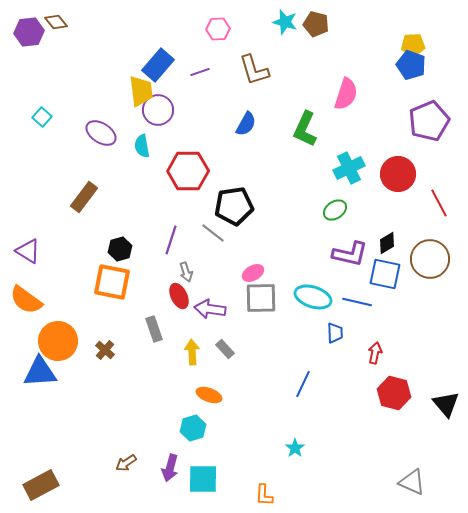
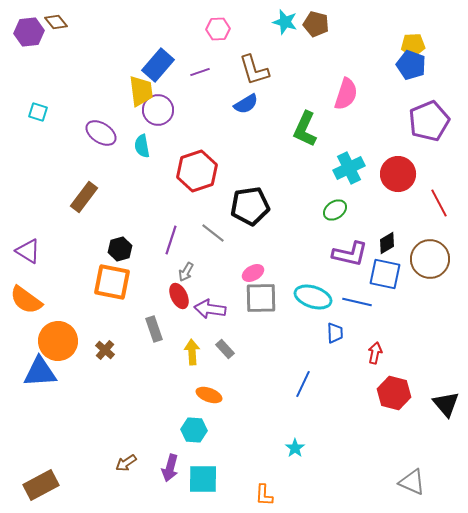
cyan square at (42, 117): moved 4 px left, 5 px up; rotated 24 degrees counterclockwise
blue semicircle at (246, 124): moved 20 px up; rotated 30 degrees clockwise
red hexagon at (188, 171): moved 9 px right; rotated 18 degrees counterclockwise
black pentagon at (234, 206): moved 16 px right
gray arrow at (186, 272): rotated 48 degrees clockwise
cyan hexagon at (193, 428): moved 1 px right, 2 px down; rotated 20 degrees clockwise
